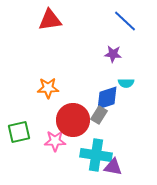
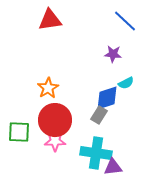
cyan semicircle: rotated 28 degrees counterclockwise
orange star: rotated 30 degrees counterclockwise
red circle: moved 18 px left
green square: rotated 15 degrees clockwise
cyan cross: moved 2 px up
purple triangle: rotated 18 degrees counterclockwise
